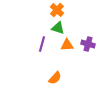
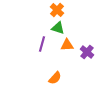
purple cross: moved 1 px left, 8 px down; rotated 24 degrees clockwise
